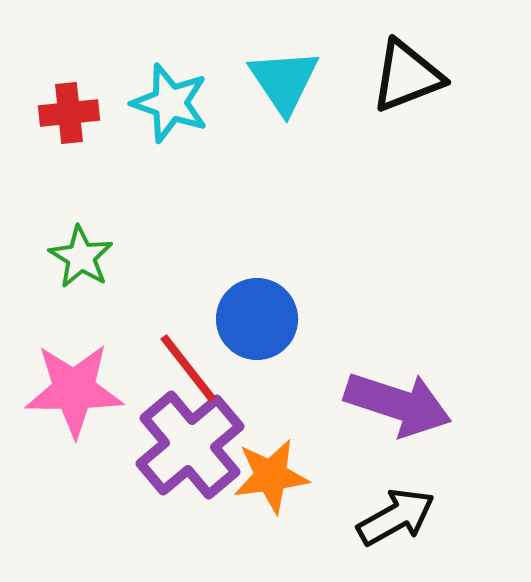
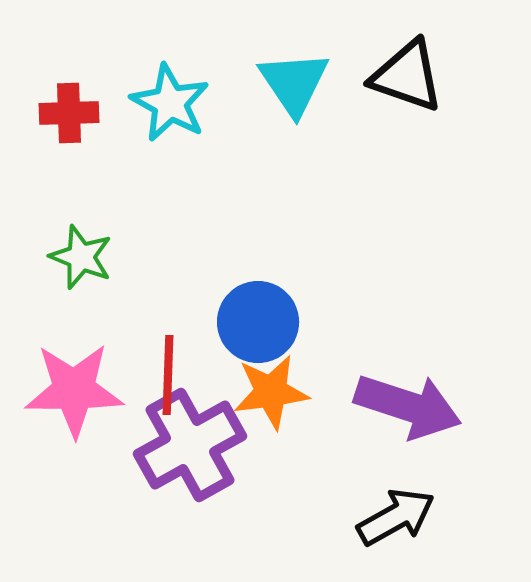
black triangle: rotated 40 degrees clockwise
cyan triangle: moved 10 px right, 2 px down
cyan star: rotated 10 degrees clockwise
red cross: rotated 4 degrees clockwise
green star: rotated 10 degrees counterclockwise
blue circle: moved 1 px right, 3 px down
red line: moved 20 px left, 7 px down; rotated 40 degrees clockwise
purple arrow: moved 10 px right, 2 px down
purple cross: rotated 11 degrees clockwise
orange star: moved 84 px up
